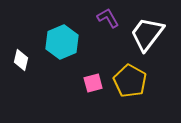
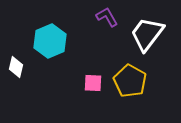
purple L-shape: moved 1 px left, 1 px up
cyan hexagon: moved 12 px left, 1 px up
white diamond: moved 5 px left, 7 px down
pink square: rotated 18 degrees clockwise
